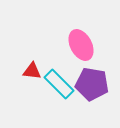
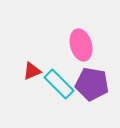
pink ellipse: rotated 12 degrees clockwise
red triangle: rotated 30 degrees counterclockwise
